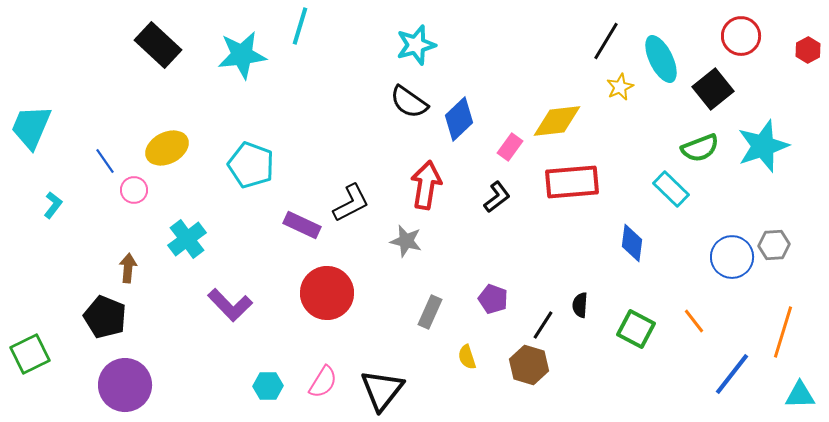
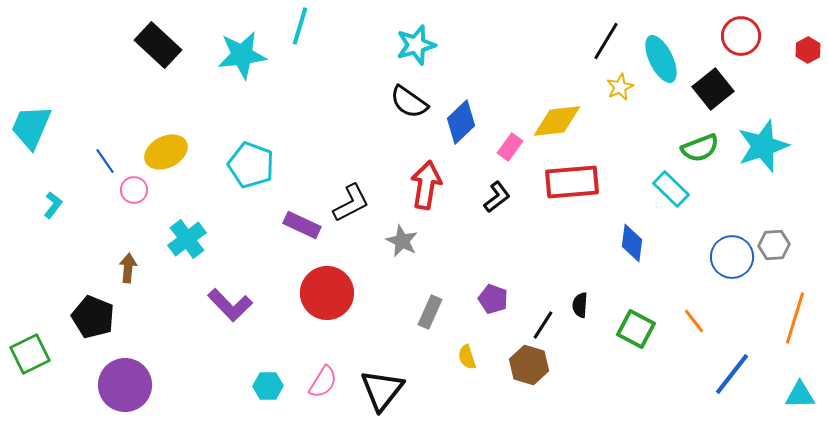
blue diamond at (459, 119): moved 2 px right, 3 px down
yellow ellipse at (167, 148): moved 1 px left, 4 px down
gray star at (406, 241): moved 4 px left; rotated 12 degrees clockwise
black pentagon at (105, 317): moved 12 px left
orange line at (783, 332): moved 12 px right, 14 px up
